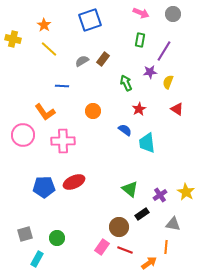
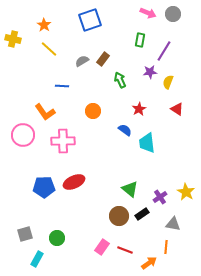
pink arrow: moved 7 px right
green arrow: moved 6 px left, 3 px up
purple cross: moved 2 px down
brown circle: moved 11 px up
